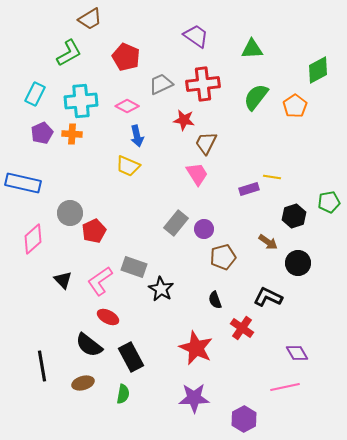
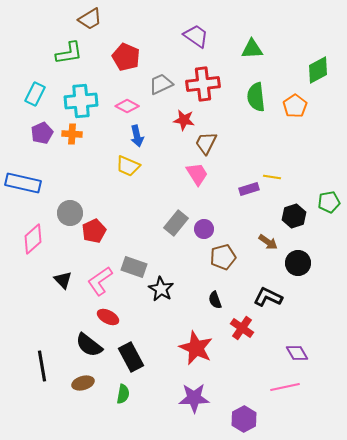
green L-shape at (69, 53): rotated 20 degrees clockwise
green semicircle at (256, 97): rotated 44 degrees counterclockwise
